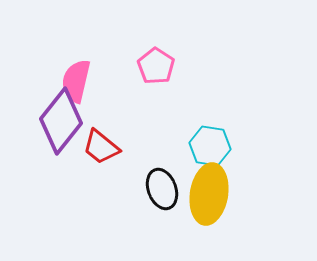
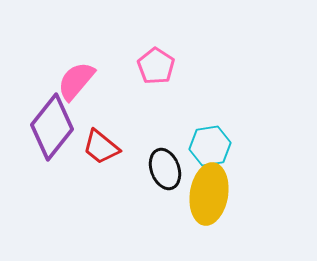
pink semicircle: rotated 27 degrees clockwise
purple diamond: moved 9 px left, 6 px down
cyan hexagon: rotated 18 degrees counterclockwise
black ellipse: moved 3 px right, 20 px up
